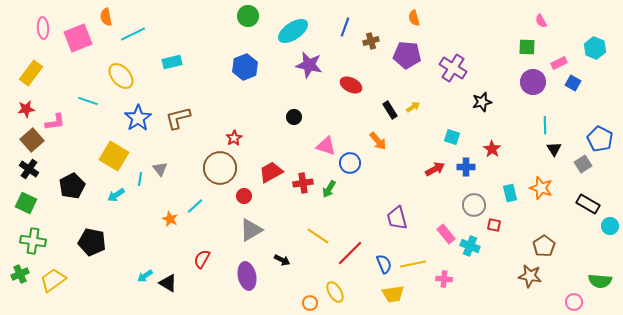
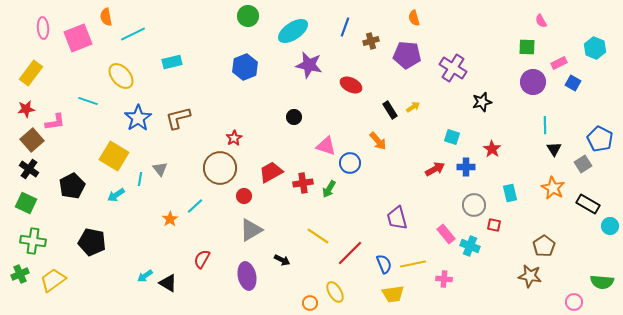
orange star at (541, 188): moved 12 px right; rotated 10 degrees clockwise
orange star at (170, 219): rotated 14 degrees clockwise
green semicircle at (600, 281): moved 2 px right, 1 px down
